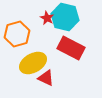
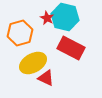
orange hexagon: moved 3 px right, 1 px up
